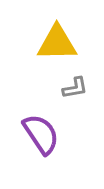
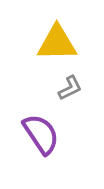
gray L-shape: moved 5 px left; rotated 16 degrees counterclockwise
